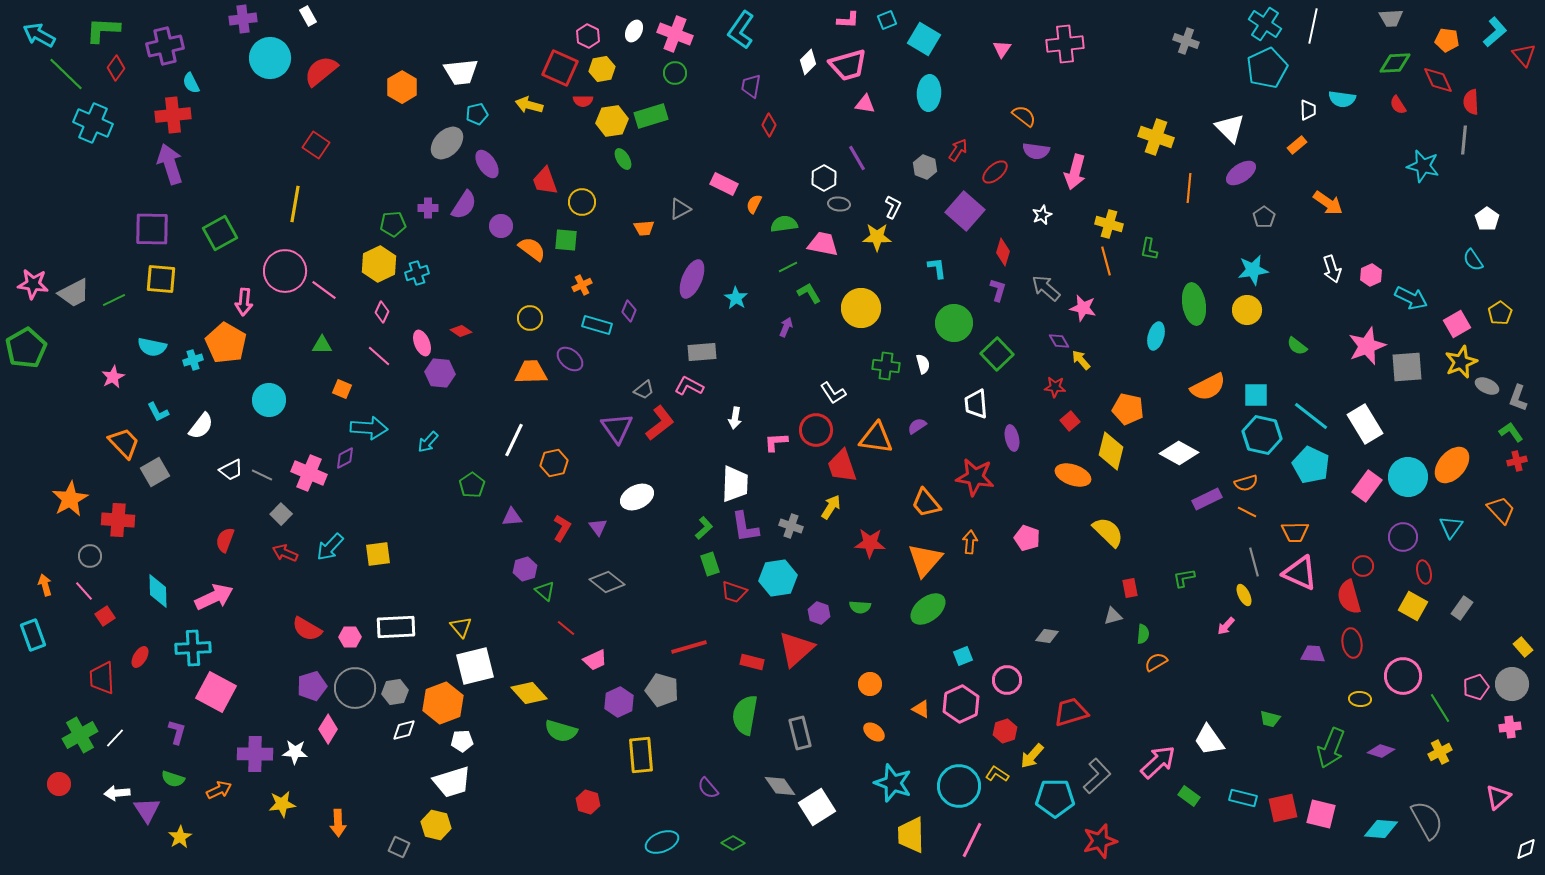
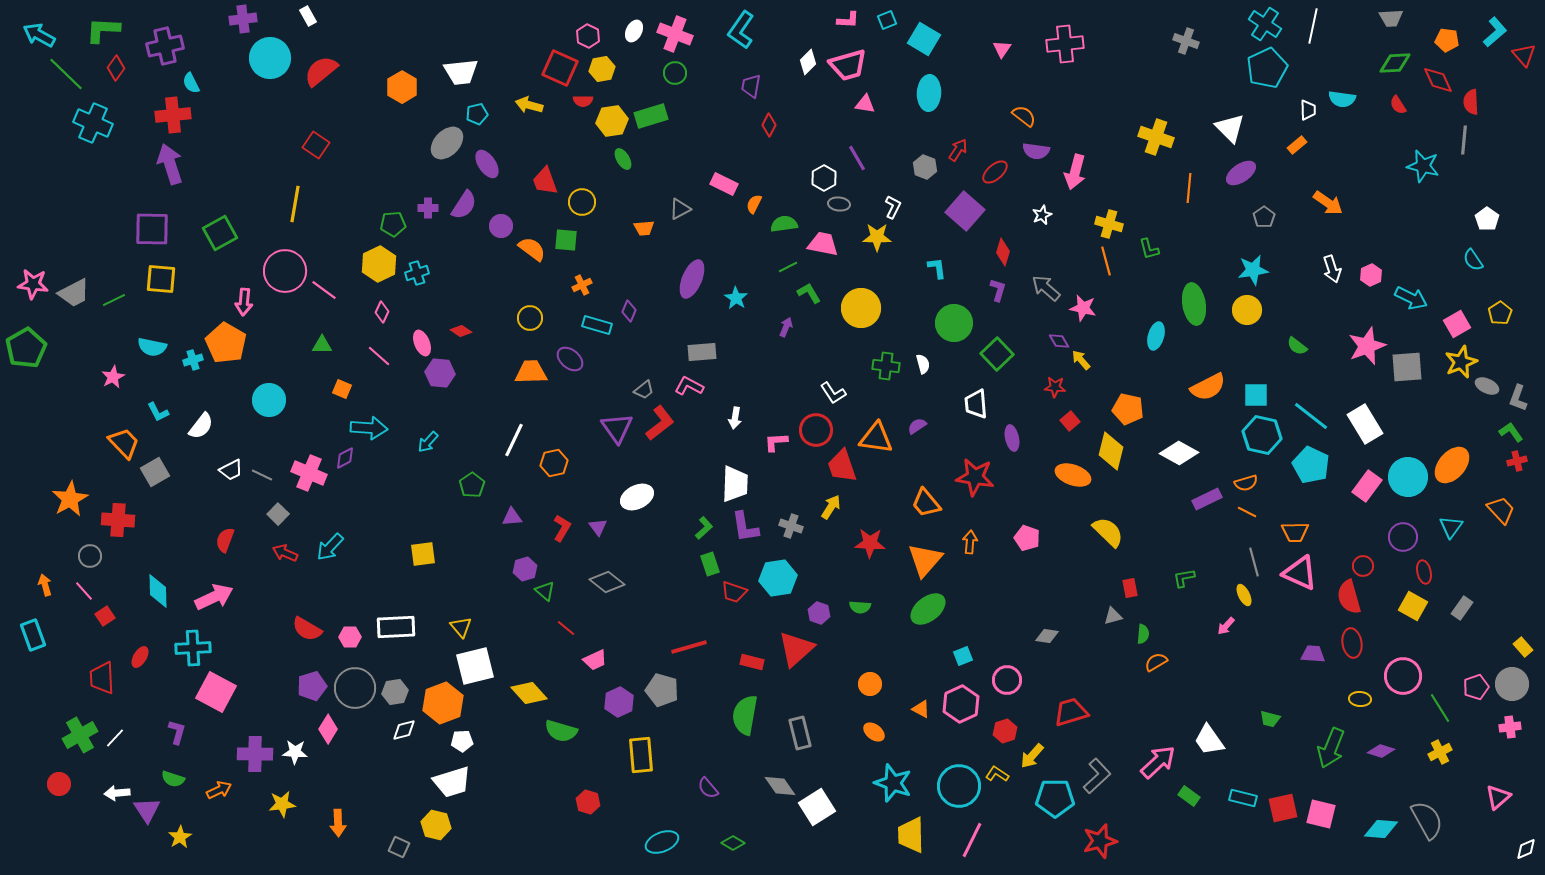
green L-shape at (1149, 249): rotated 25 degrees counterclockwise
gray square at (281, 514): moved 3 px left
yellow square at (378, 554): moved 45 px right
